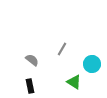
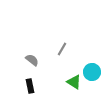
cyan circle: moved 8 px down
